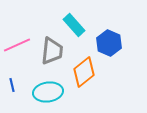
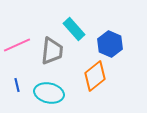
cyan rectangle: moved 4 px down
blue hexagon: moved 1 px right, 1 px down
orange diamond: moved 11 px right, 4 px down
blue line: moved 5 px right
cyan ellipse: moved 1 px right, 1 px down; rotated 20 degrees clockwise
